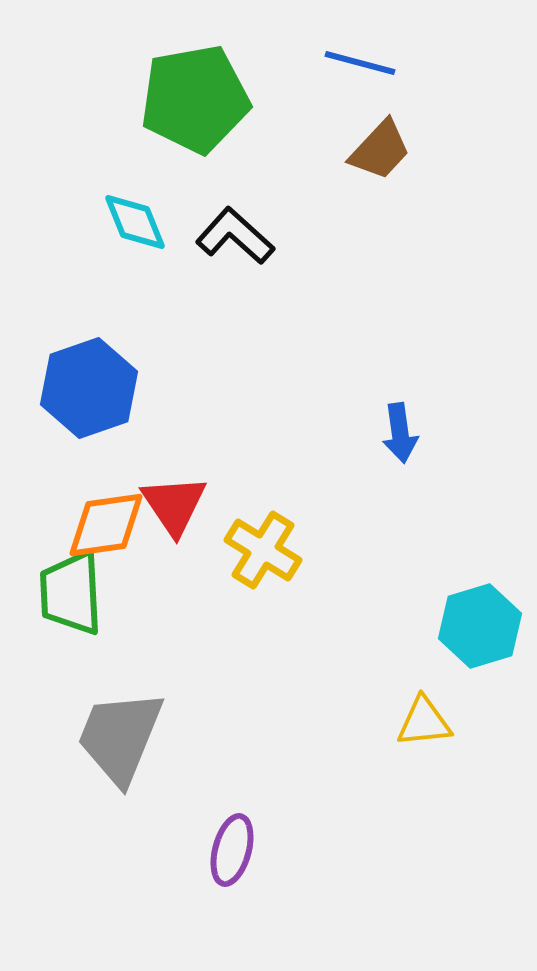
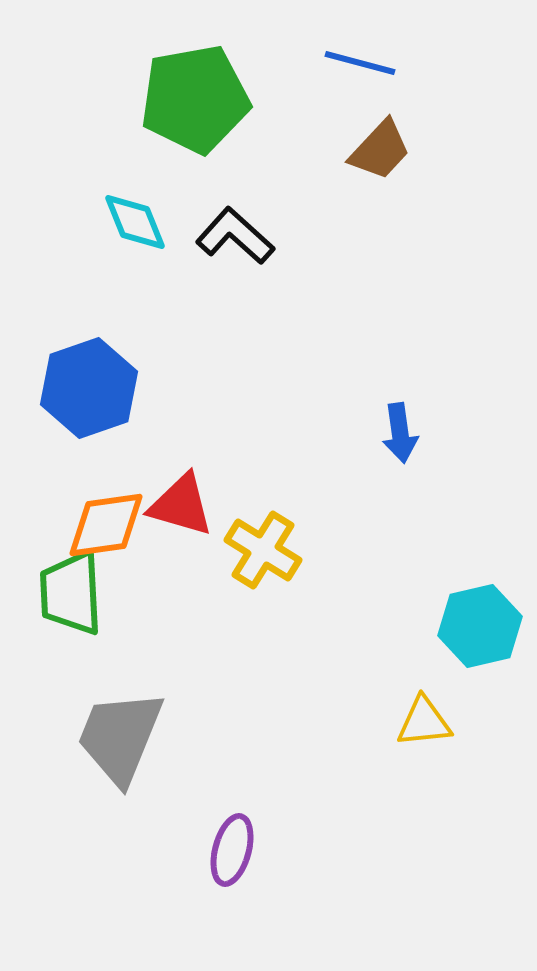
red triangle: moved 7 px right; rotated 40 degrees counterclockwise
cyan hexagon: rotated 4 degrees clockwise
